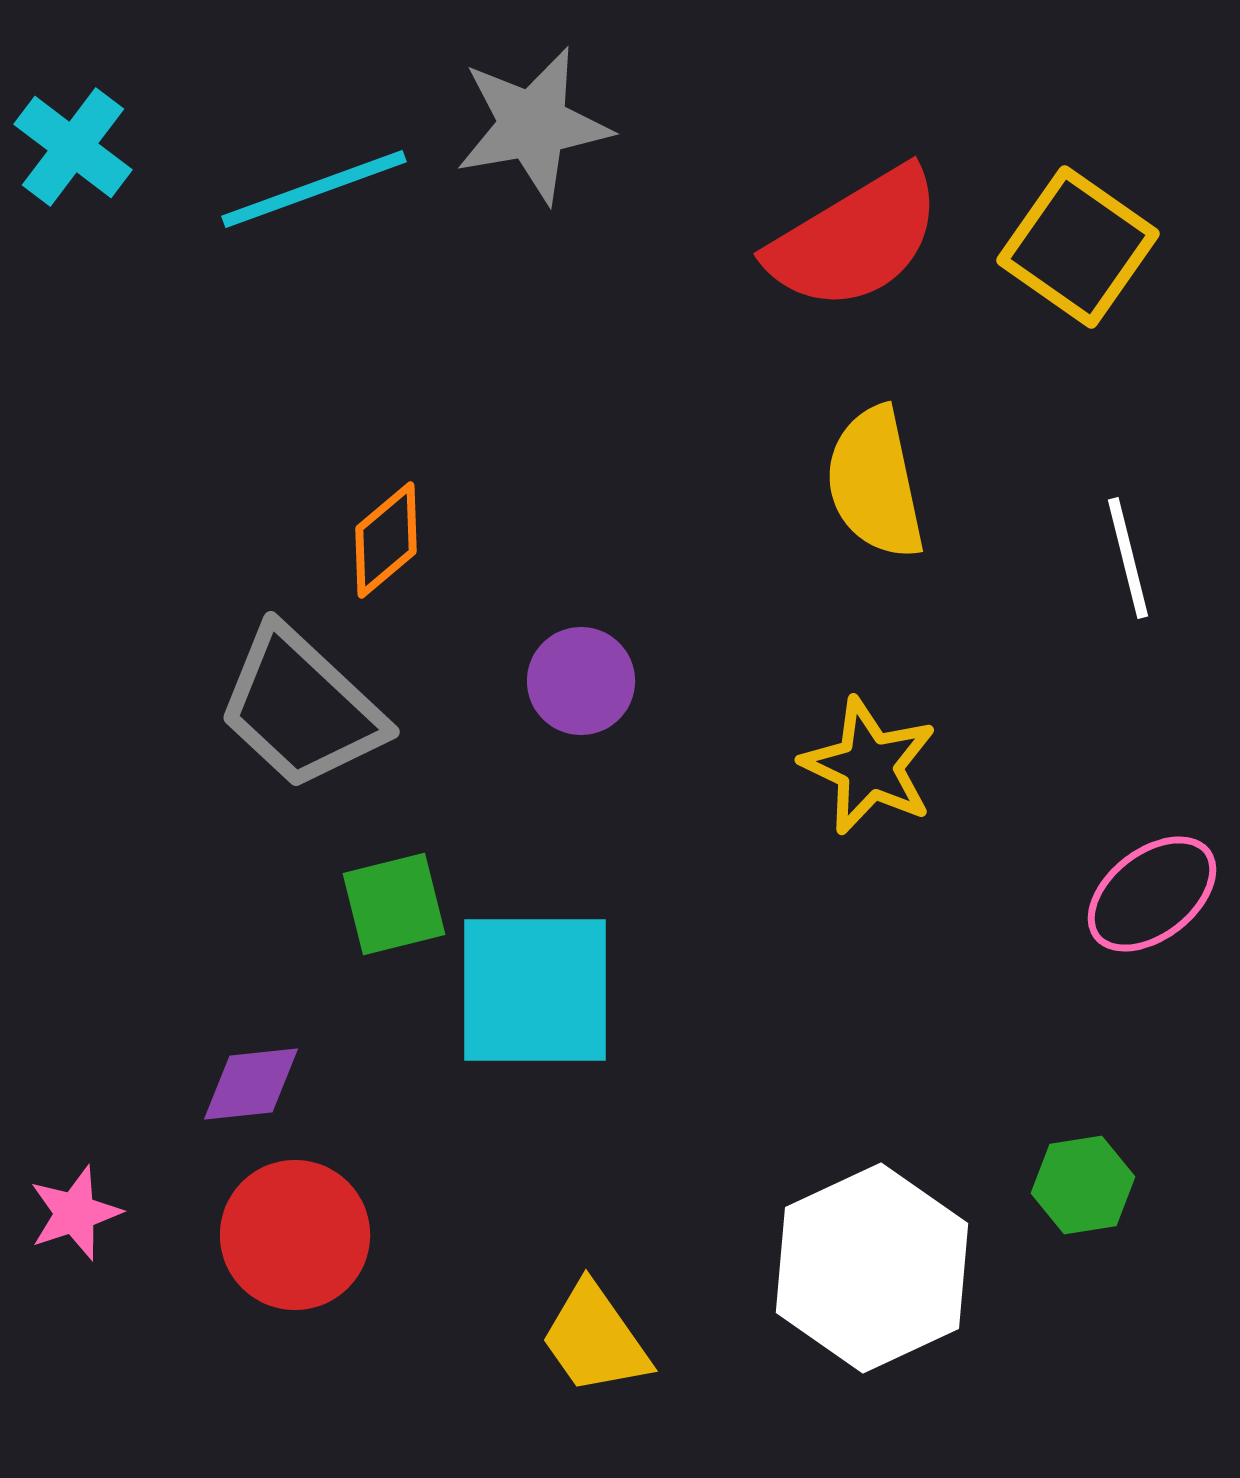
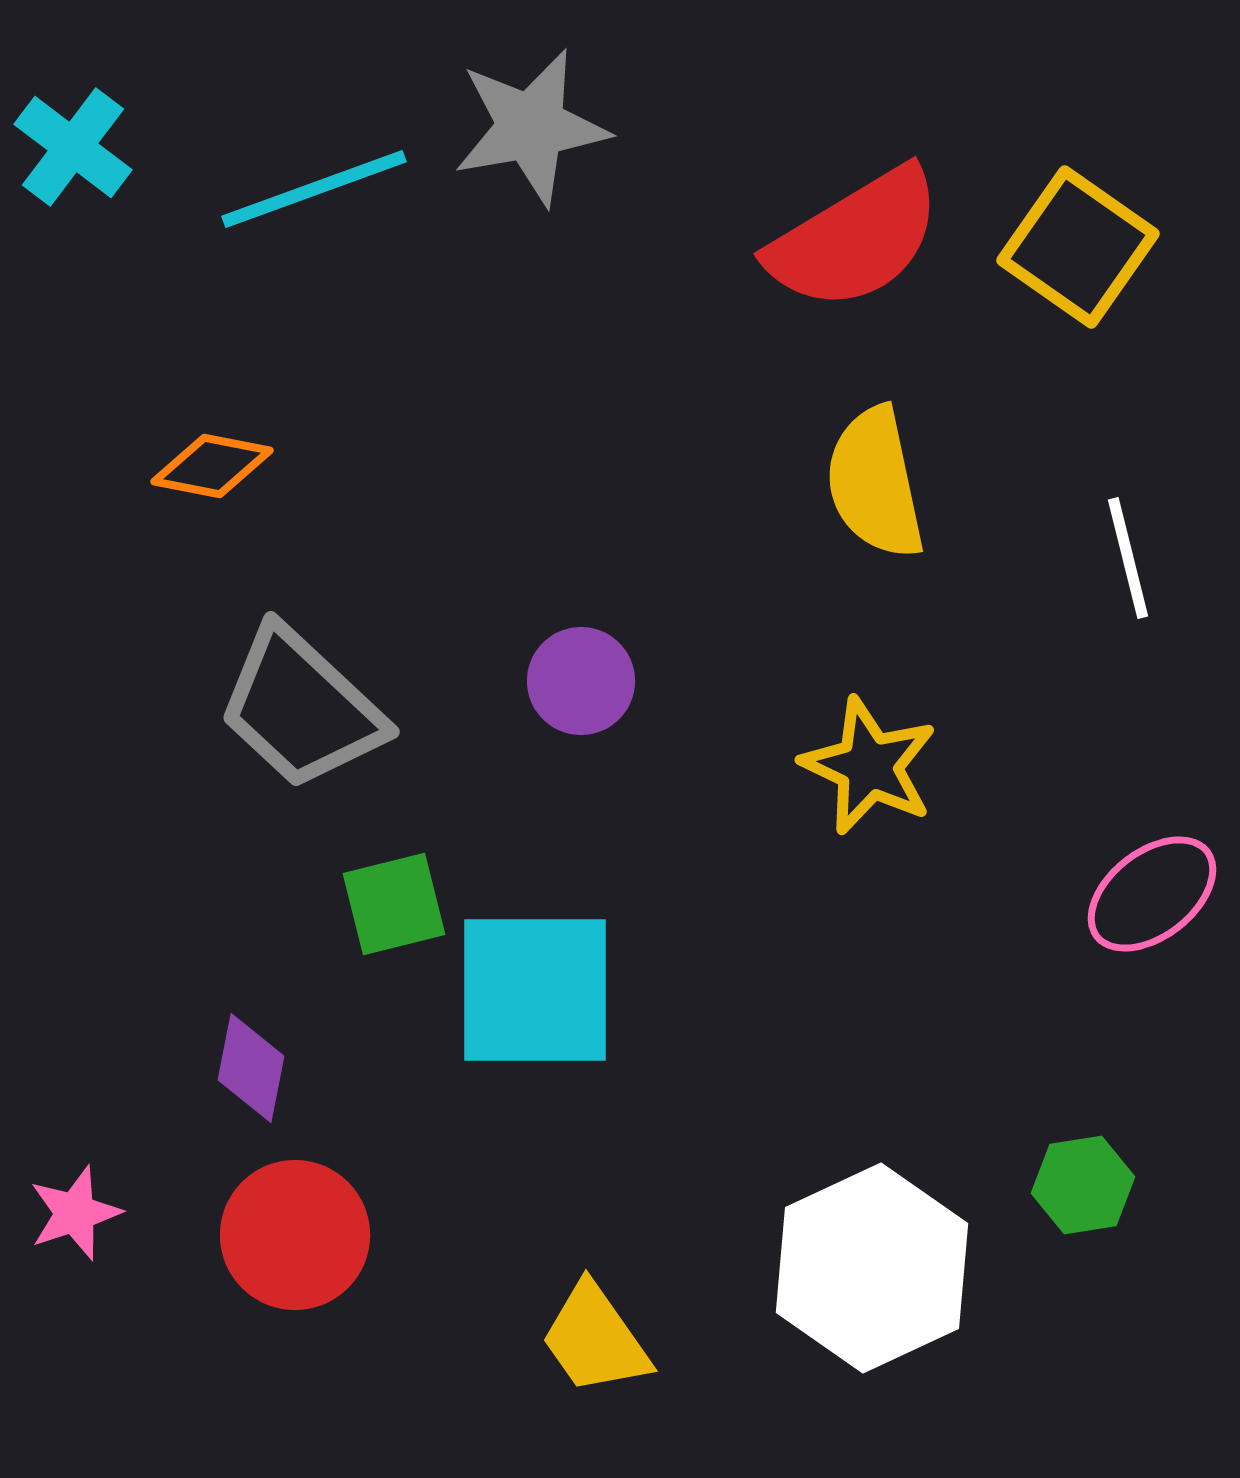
gray star: moved 2 px left, 2 px down
orange diamond: moved 174 px left, 74 px up; rotated 51 degrees clockwise
purple diamond: moved 16 px up; rotated 73 degrees counterclockwise
